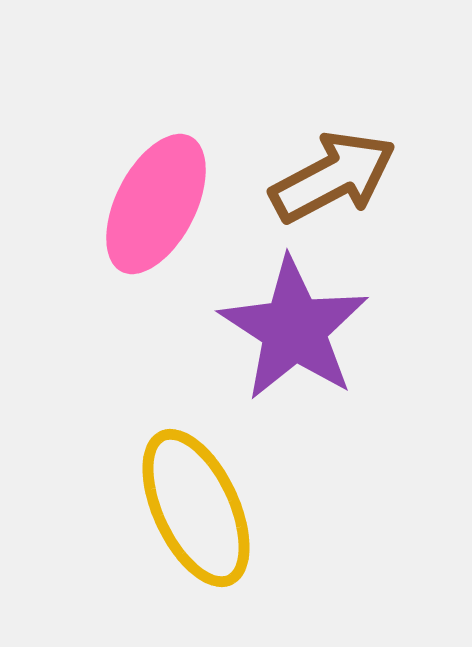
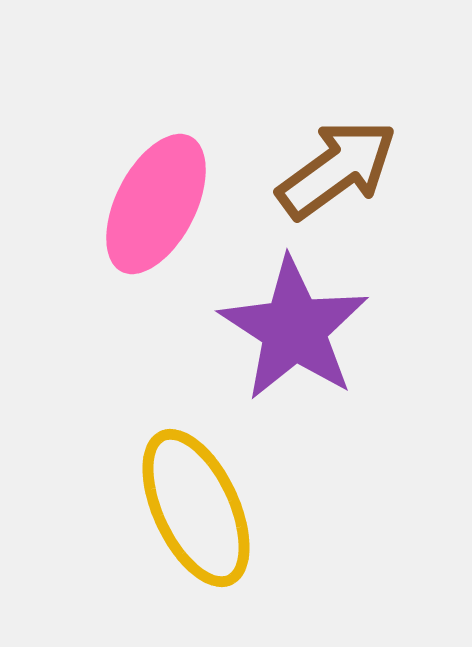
brown arrow: moved 4 px right, 8 px up; rotated 8 degrees counterclockwise
